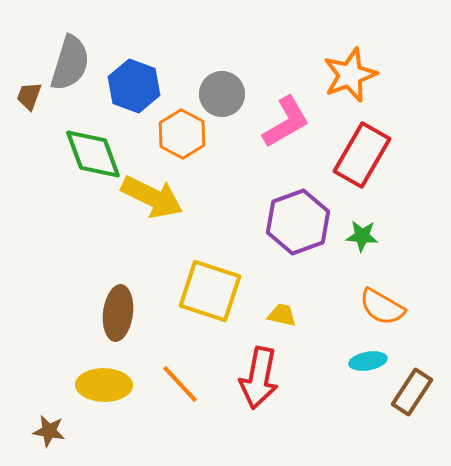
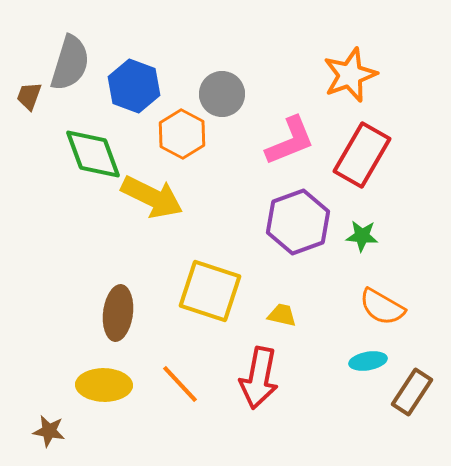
pink L-shape: moved 4 px right, 19 px down; rotated 8 degrees clockwise
